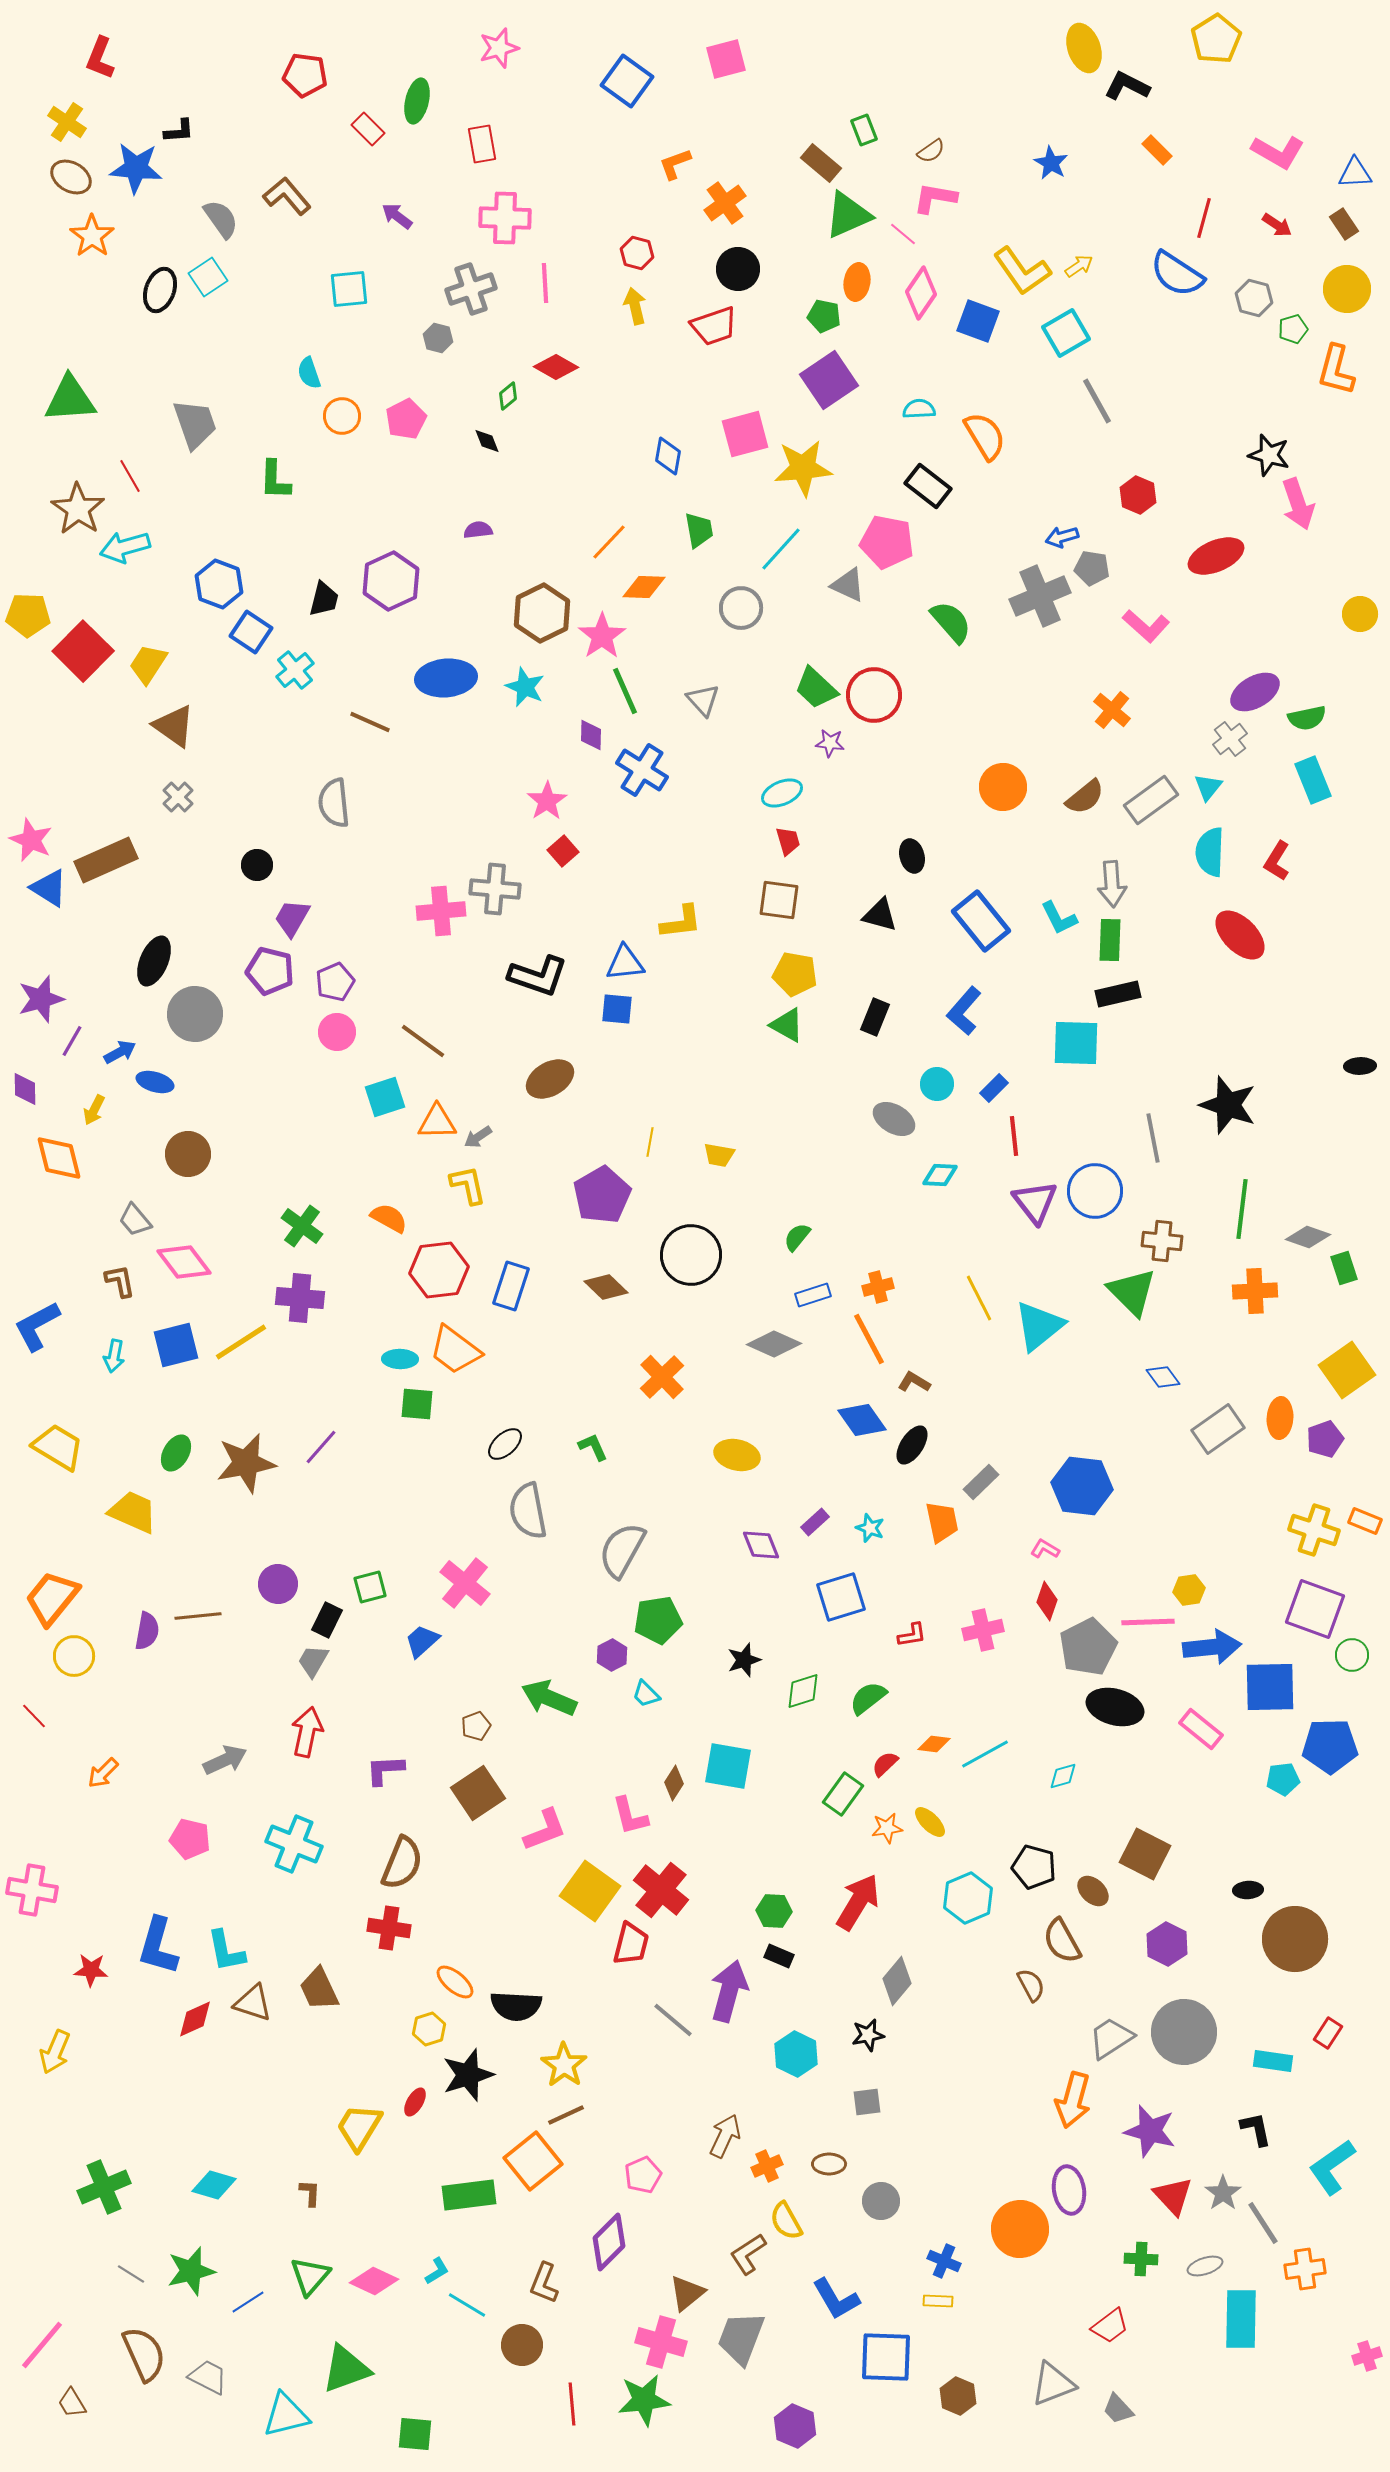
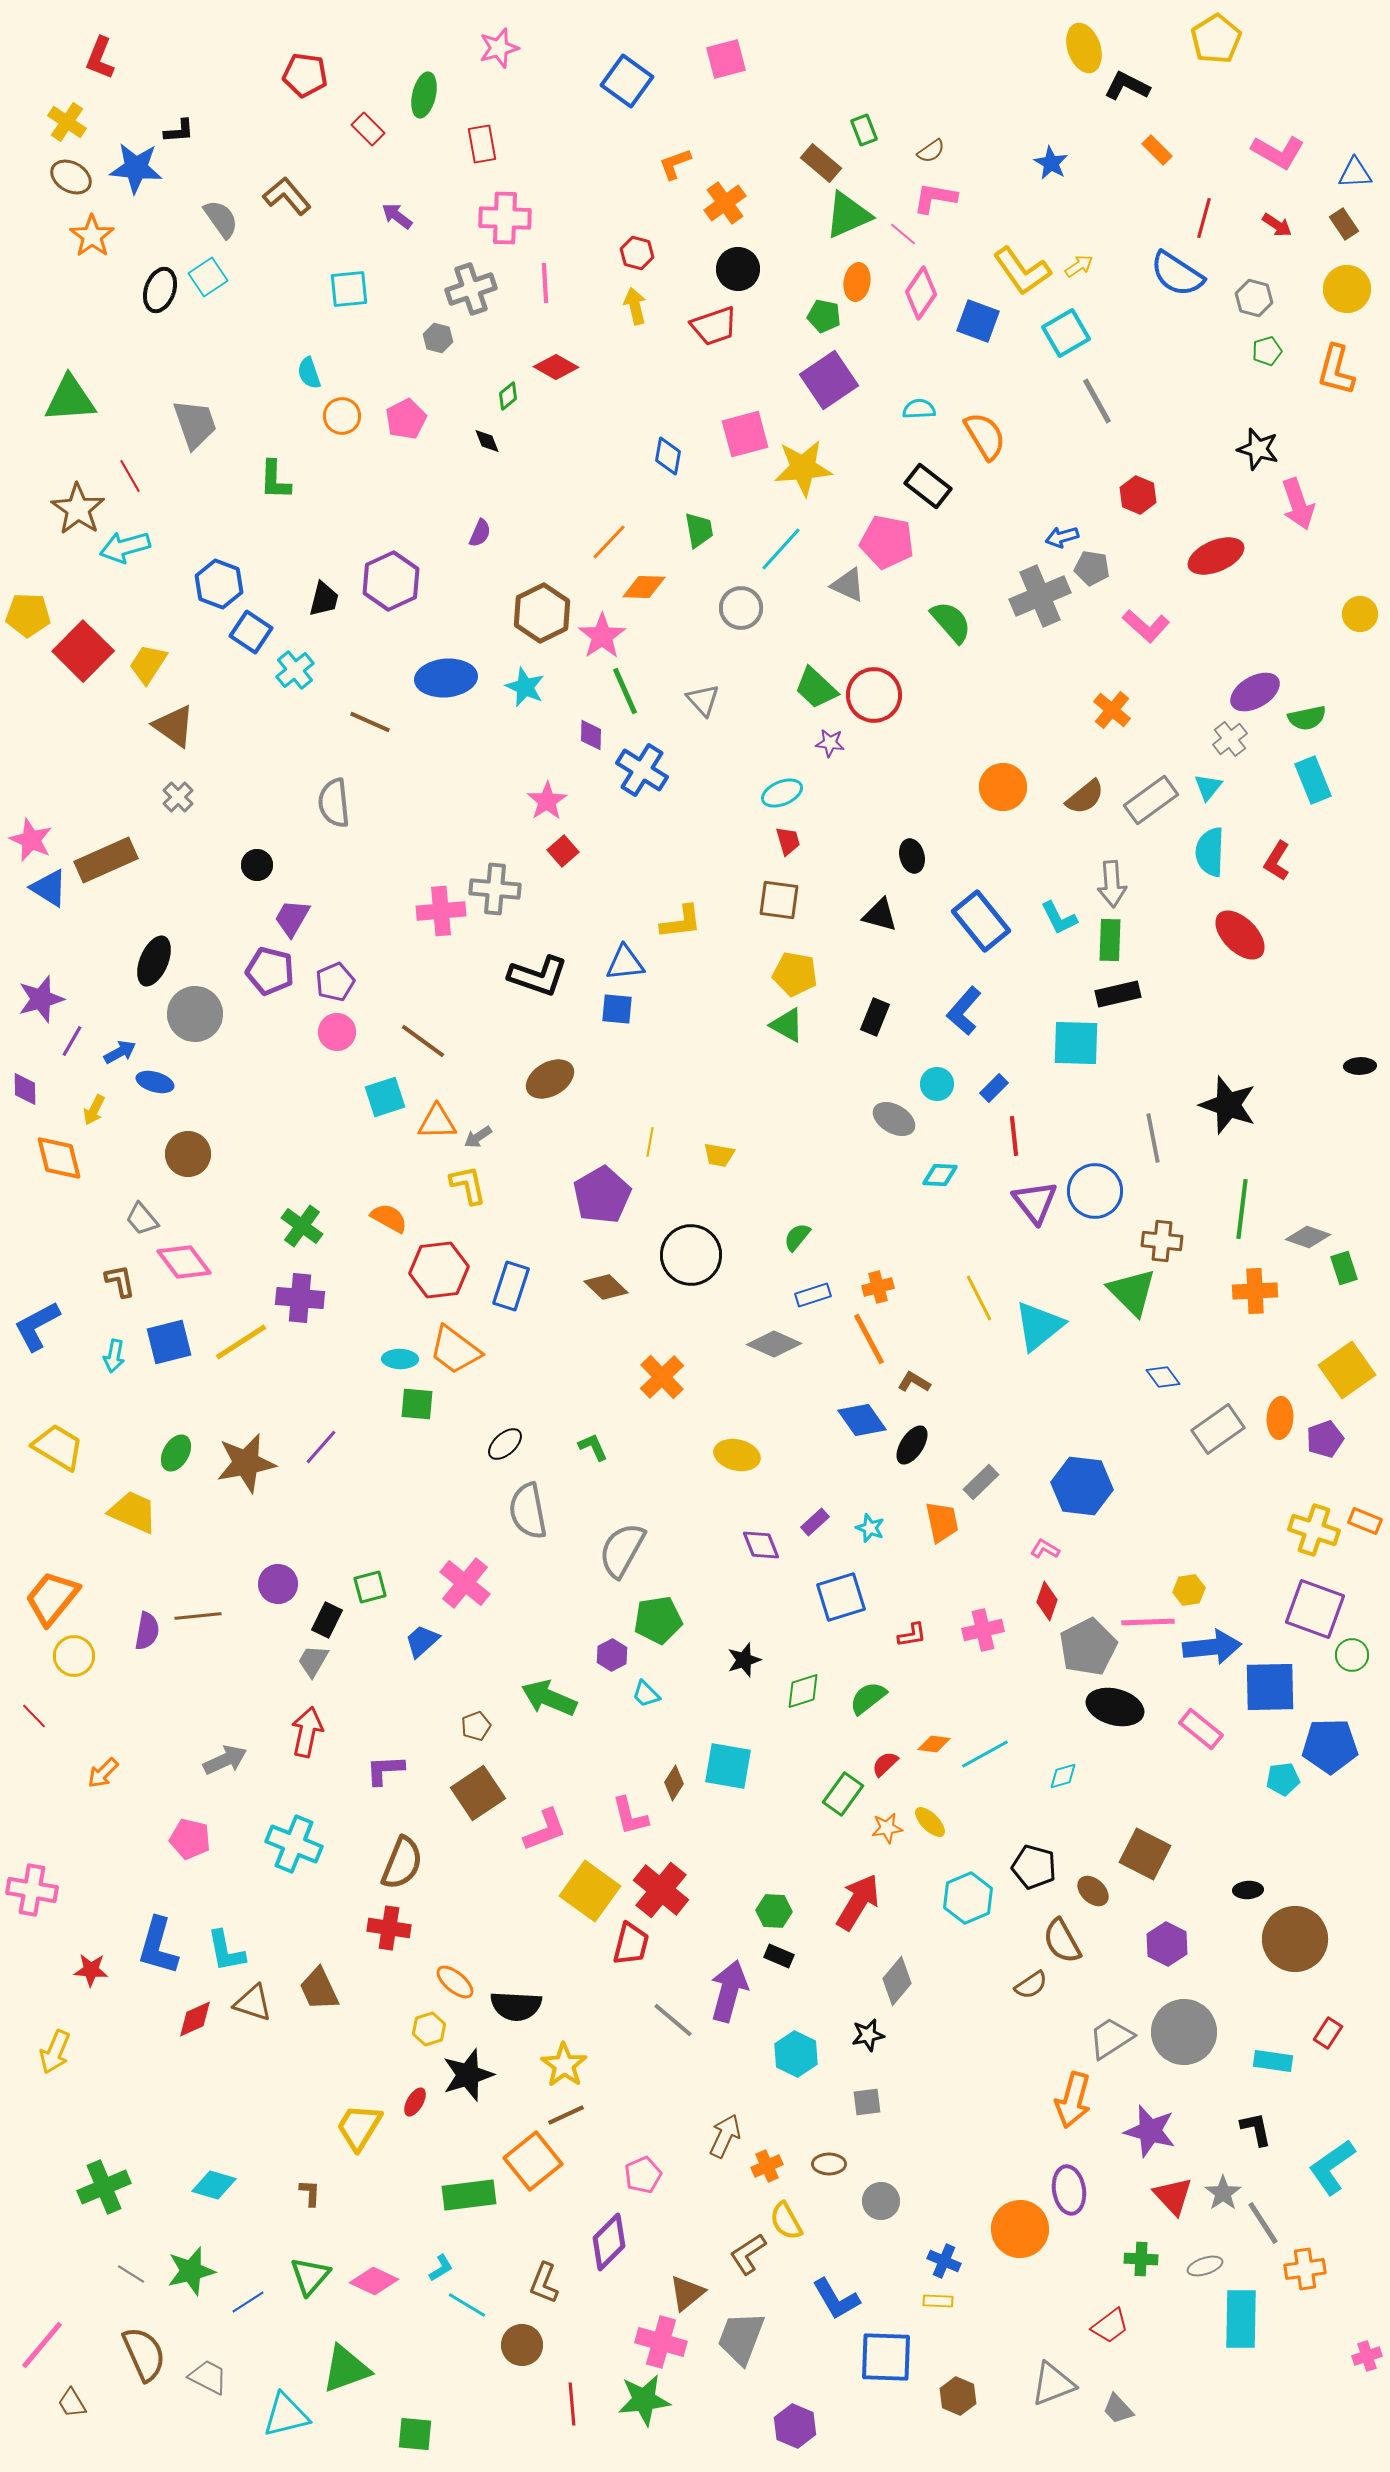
green ellipse at (417, 101): moved 7 px right, 6 px up
green pentagon at (1293, 329): moved 26 px left, 22 px down
black star at (1269, 455): moved 11 px left, 6 px up
purple semicircle at (478, 530): moved 2 px right, 3 px down; rotated 120 degrees clockwise
gray trapezoid at (135, 1220): moved 7 px right, 1 px up
blue square at (176, 1345): moved 7 px left, 3 px up
brown semicircle at (1031, 1985): rotated 84 degrees clockwise
cyan L-shape at (437, 2271): moved 4 px right, 3 px up
